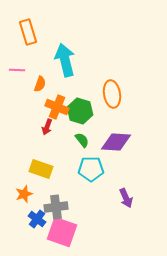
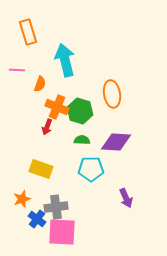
green semicircle: rotated 49 degrees counterclockwise
orange star: moved 2 px left, 5 px down
pink square: rotated 16 degrees counterclockwise
